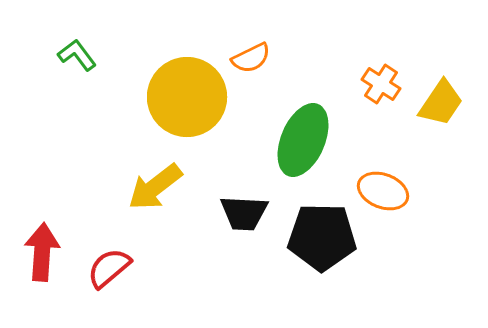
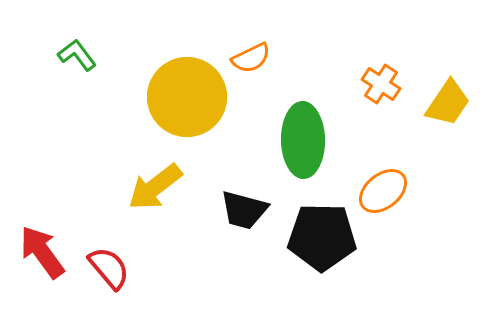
yellow trapezoid: moved 7 px right
green ellipse: rotated 24 degrees counterclockwise
orange ellipse: rotated 60 degrees counterclockwise
black trapezoid: moved 3 px up; rotated 12 degrees clockwise
red arrow: rotated 40 degrees counterclockwise
red semicircle: rotated 90 degrees clockwise
